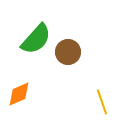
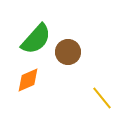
orange diamond: moved 9 px right, 14 px up
yellow line: moved 4 px up; rotated 20 degrees counterclockwise
